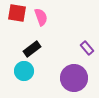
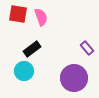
red square: moved 1 px right, 1 px down
